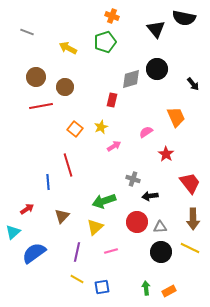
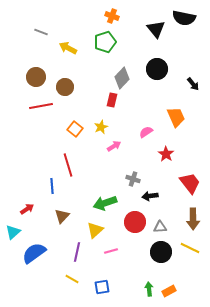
gray line at (27, 32): moved 14 px right
gray diamond at (131, 79): moved 9 px left, 1 px up; rotated 30 degrees counterclockwise
blue line at (48, 182): moved 4 px right, 4 px down
green arrow at (104, 201): moved 1 px right, 2 px down
red circle at (137, 222): moved 2 px left
yellow triangle at (95, 227): moved 3 px down
yellow line at (77, 279): moved 5 px left
green arrow at (146, 288): moved 3 px right, 1 px down
